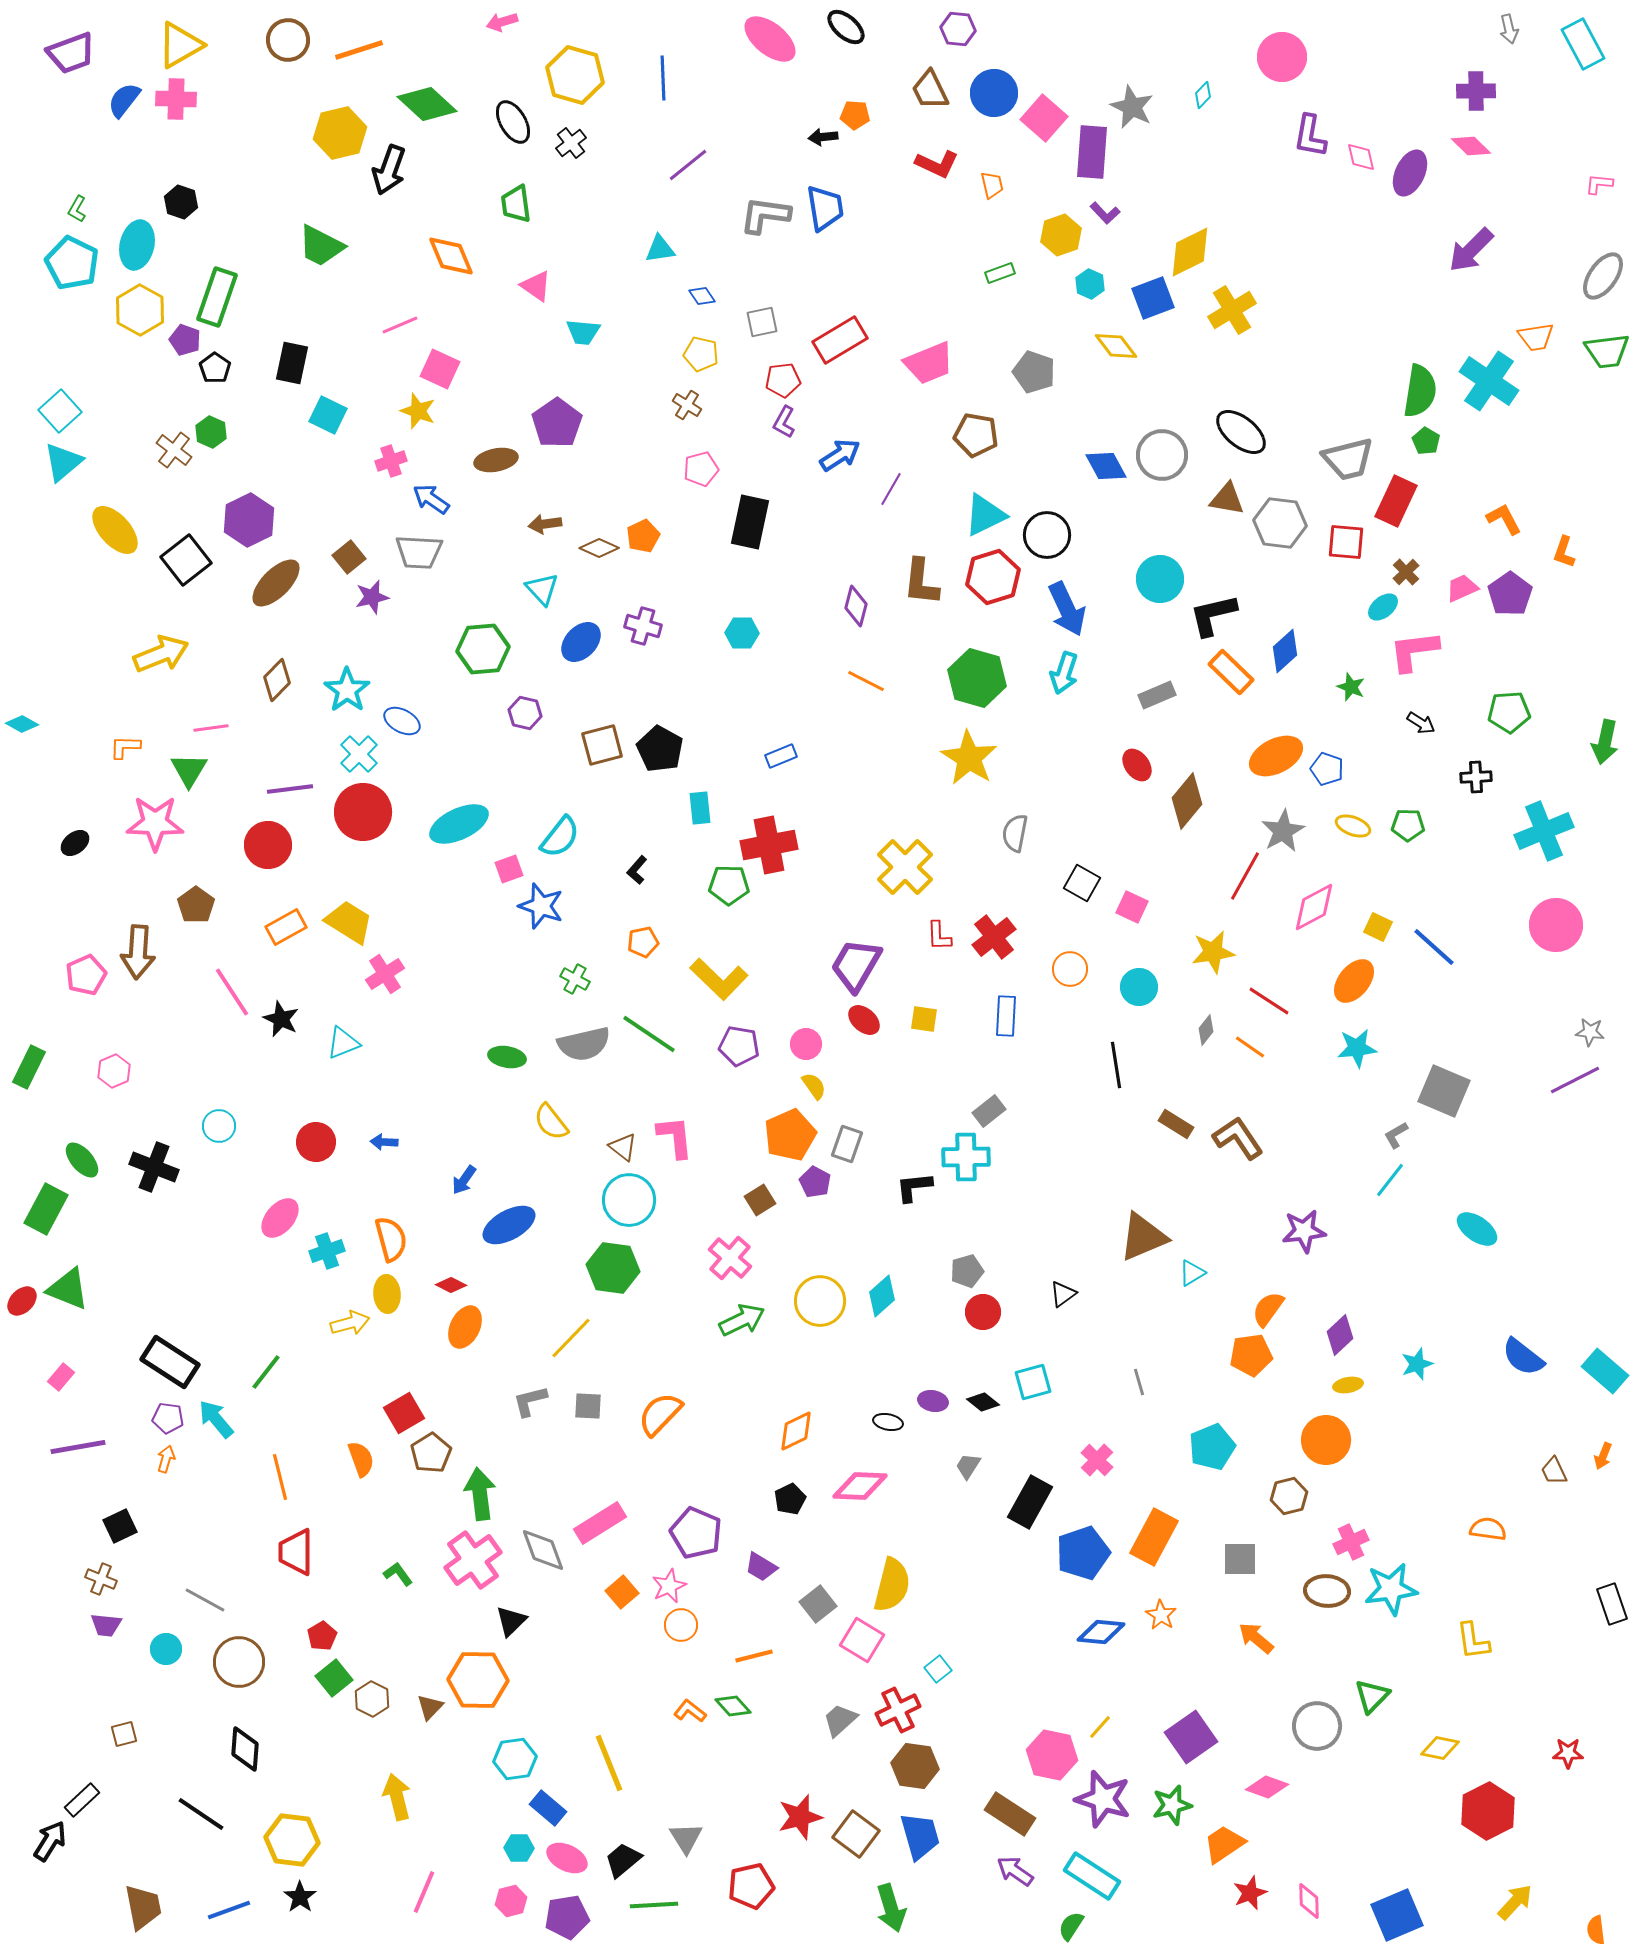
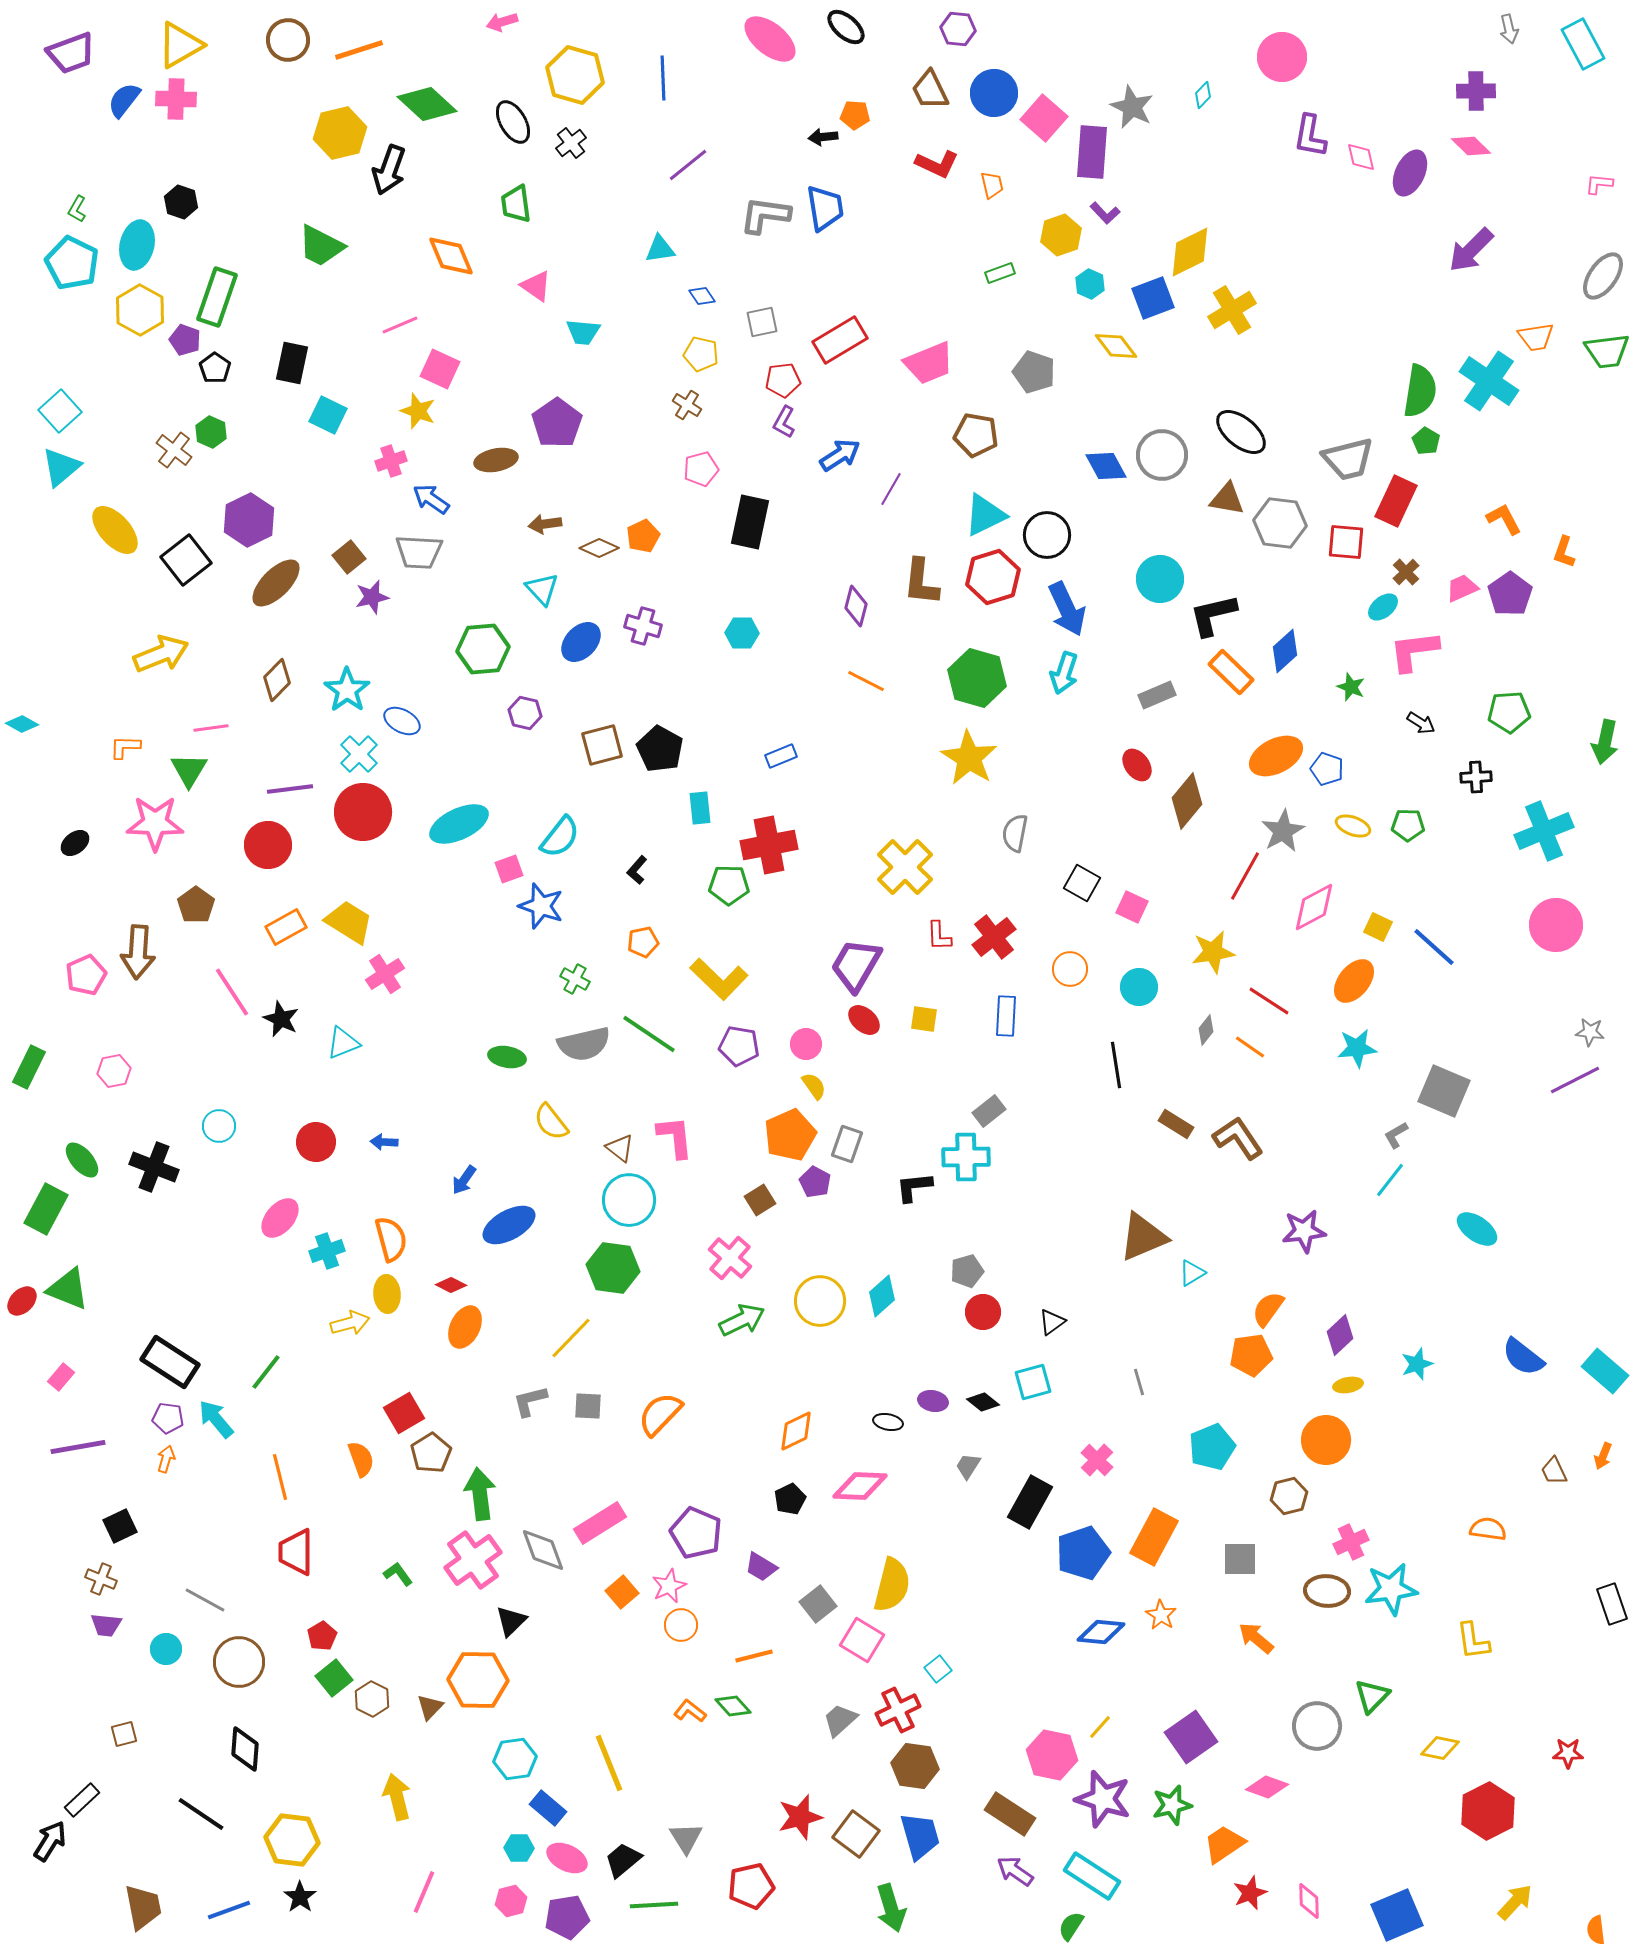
cyan triangle at (63, 462): moved 2 px left, 5 px down
pink hexagon at (114, 1071): rotated 12 degrees clockwise
brown triangle at (623, 1147): moved 3 px left, 1 px down
black triangle at (1063, 1294): moved 11 px left, 28 px down
